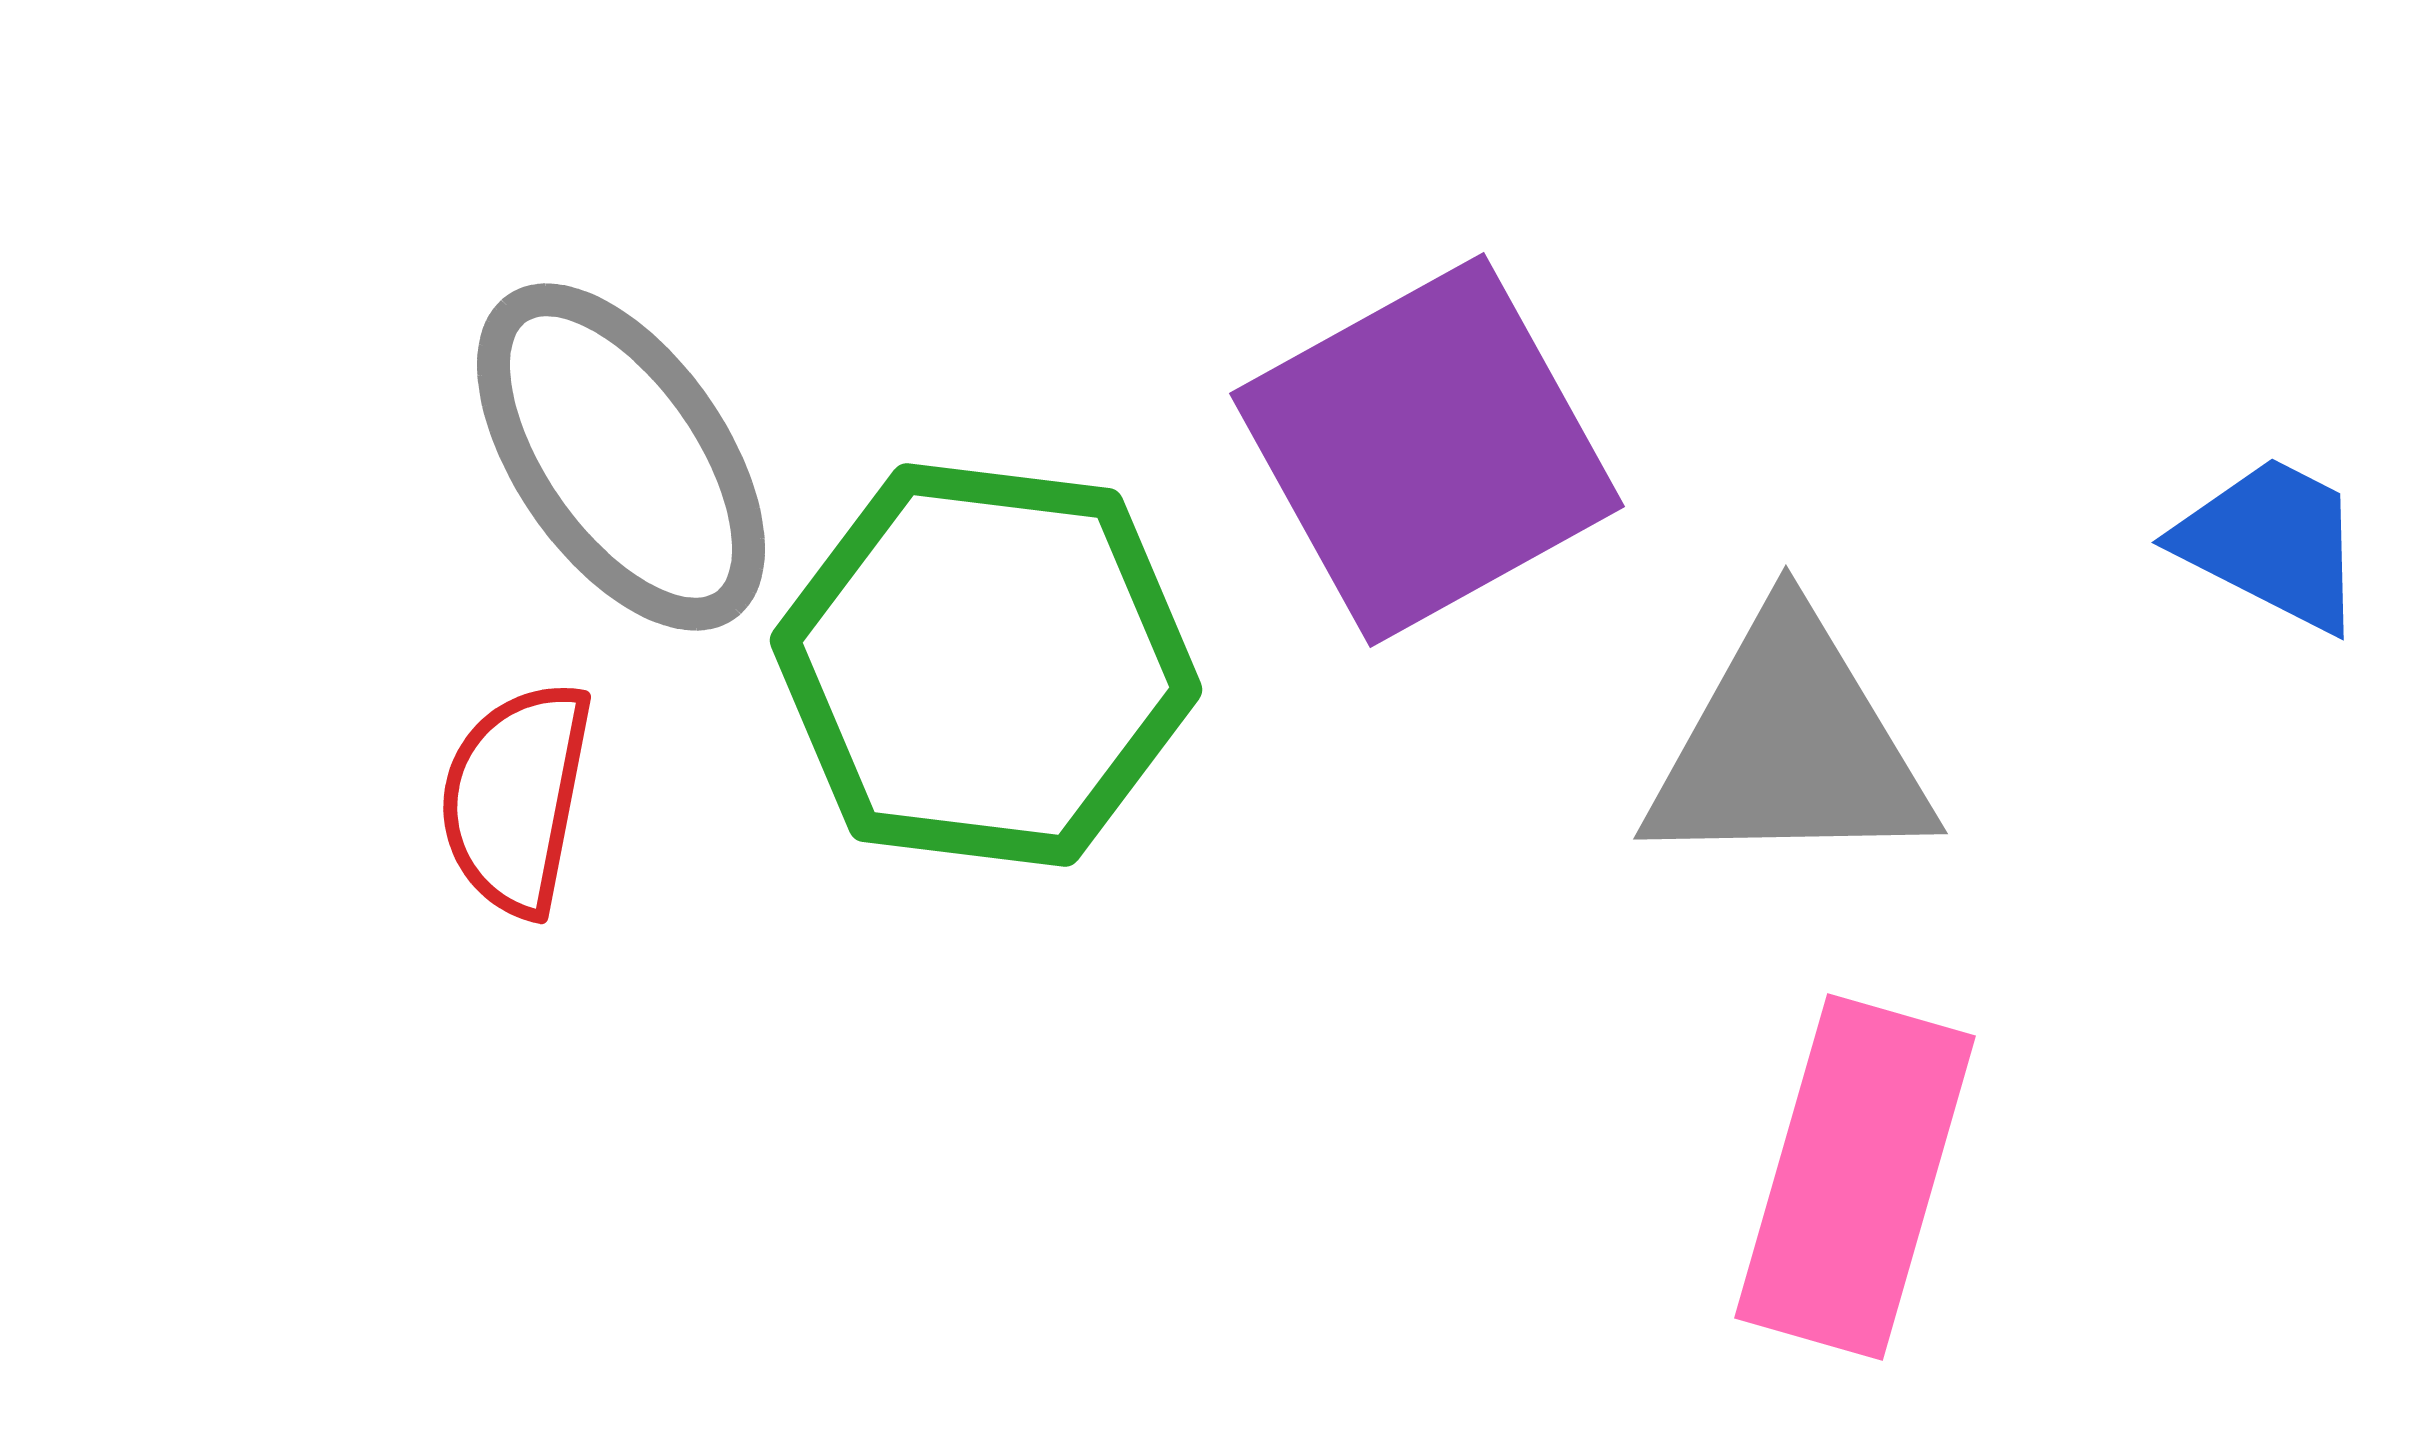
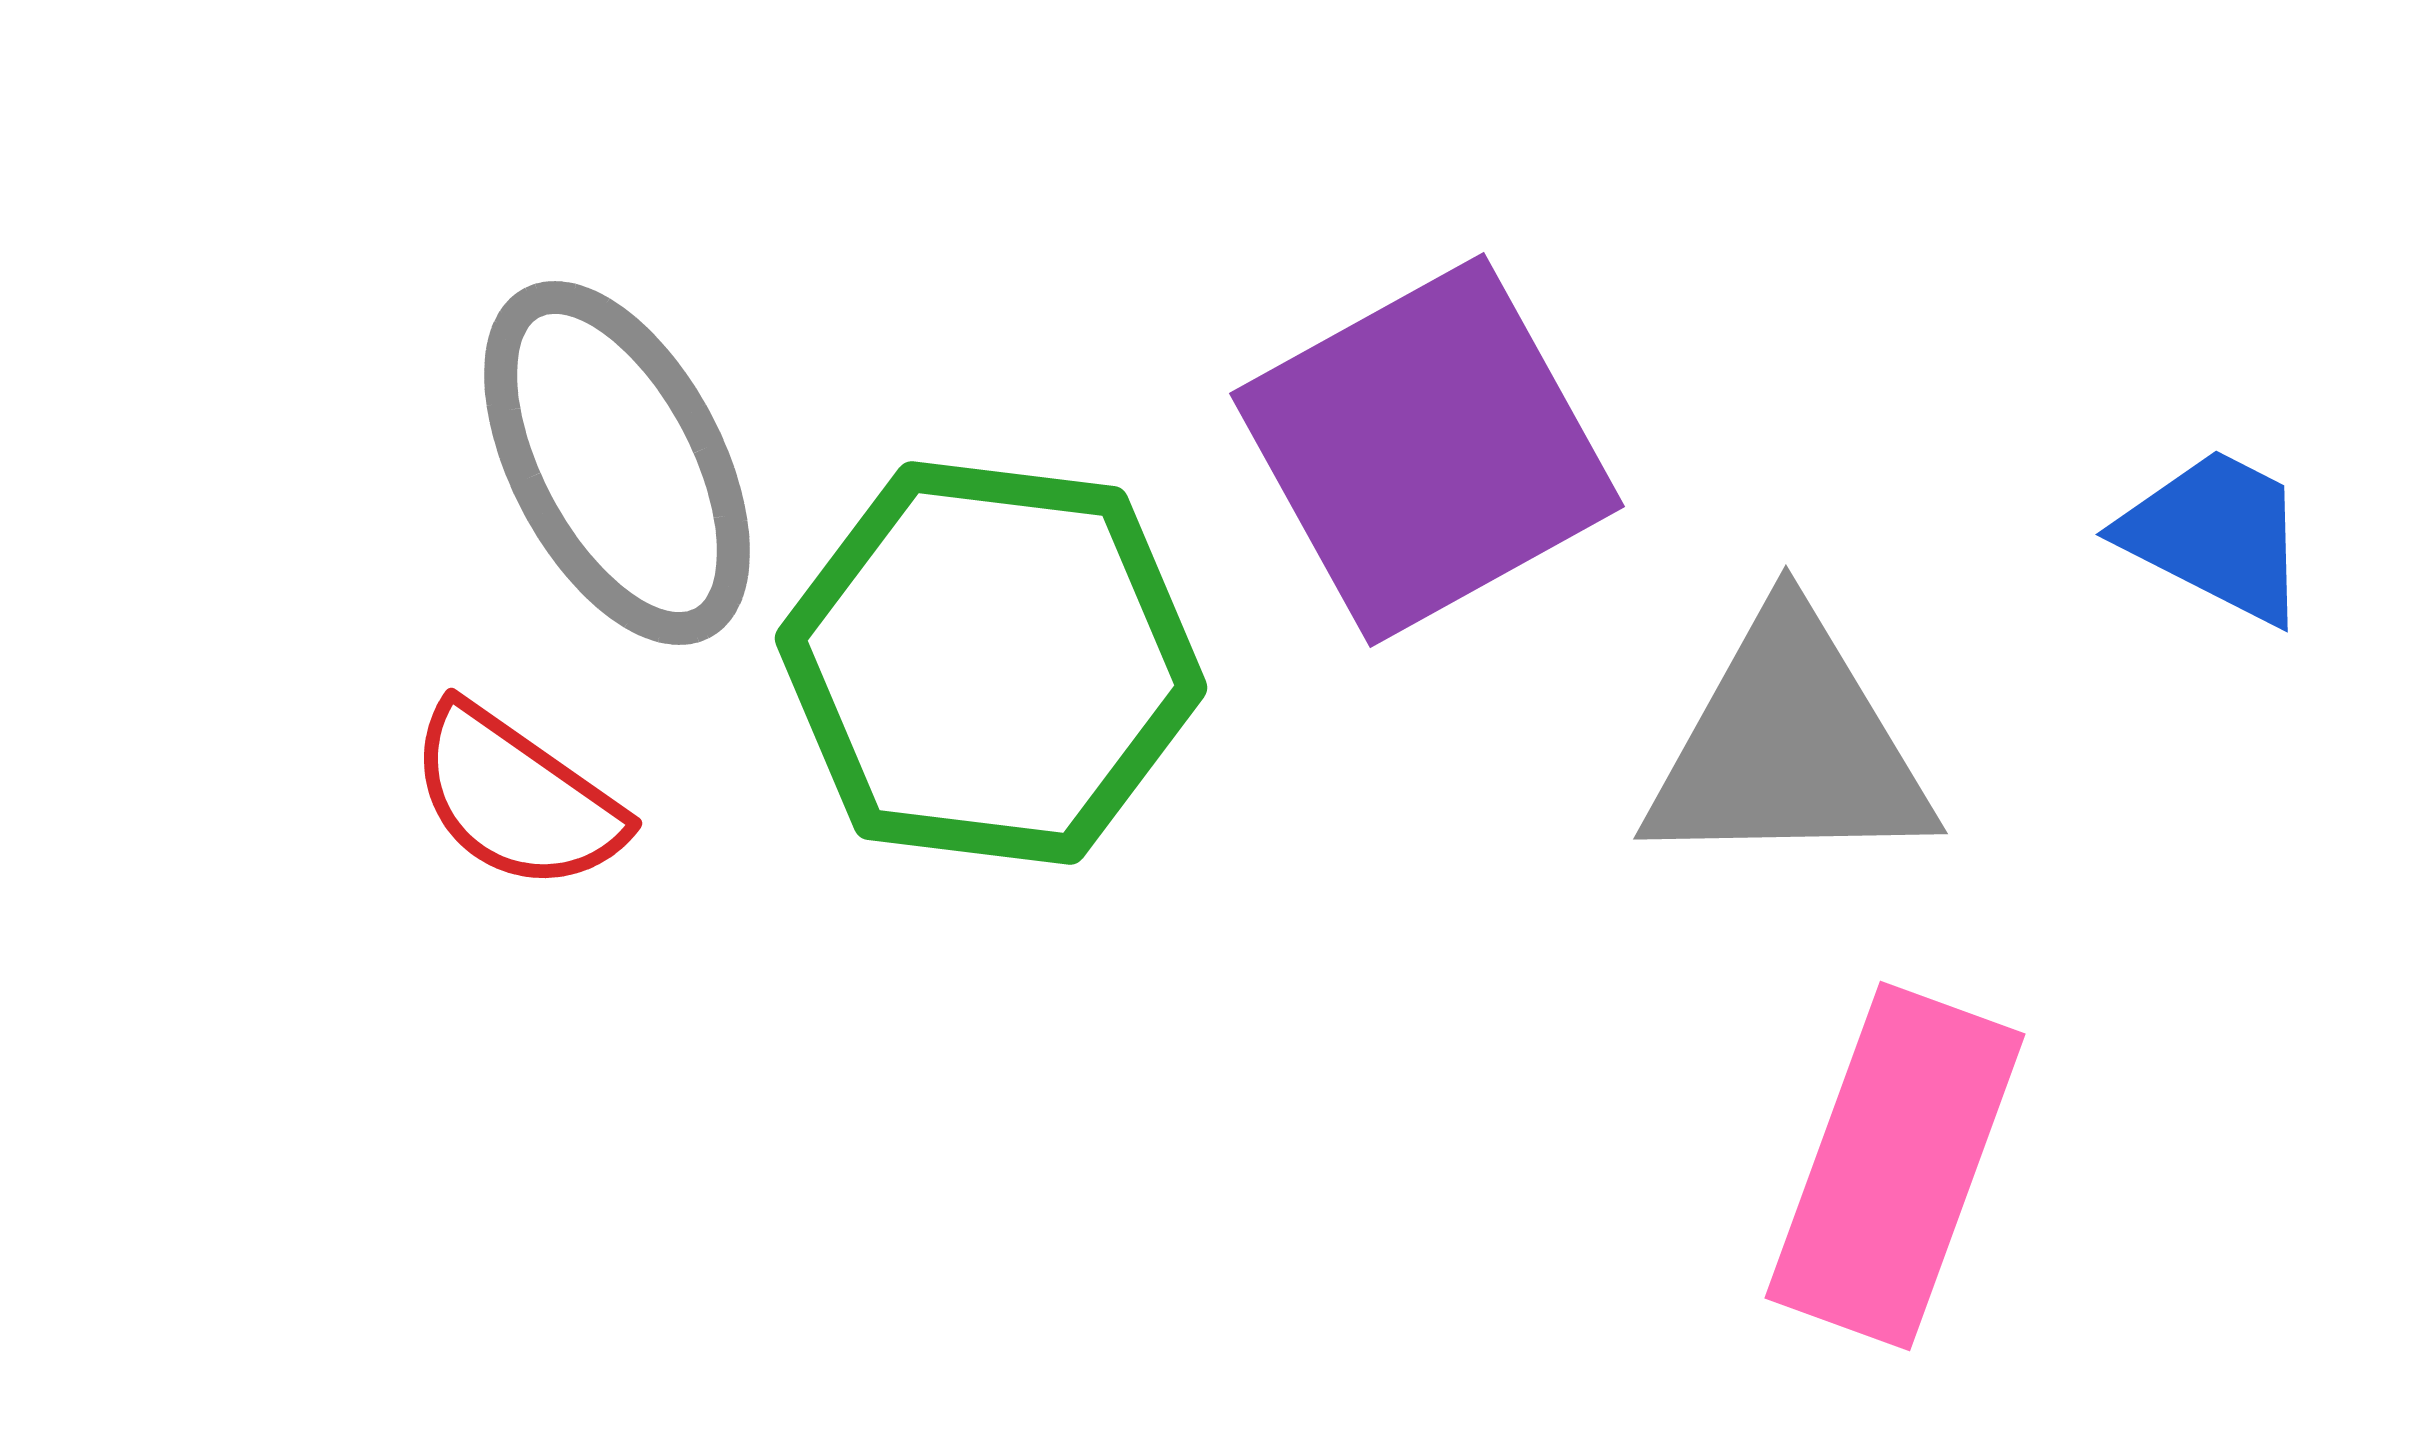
gray ellipse: moved 4 px left, 6 px down; rotated 7 degrees clockwise
blue trapezoid: moved 56 px left, 8 px up
green hexagon: moved 5 px right, 2 px up
red semicircle: rotated 66 degrees counterclockwise
pink rectangle: moved 40 px right, 11 px up; rotated 4 degrees clockwise
